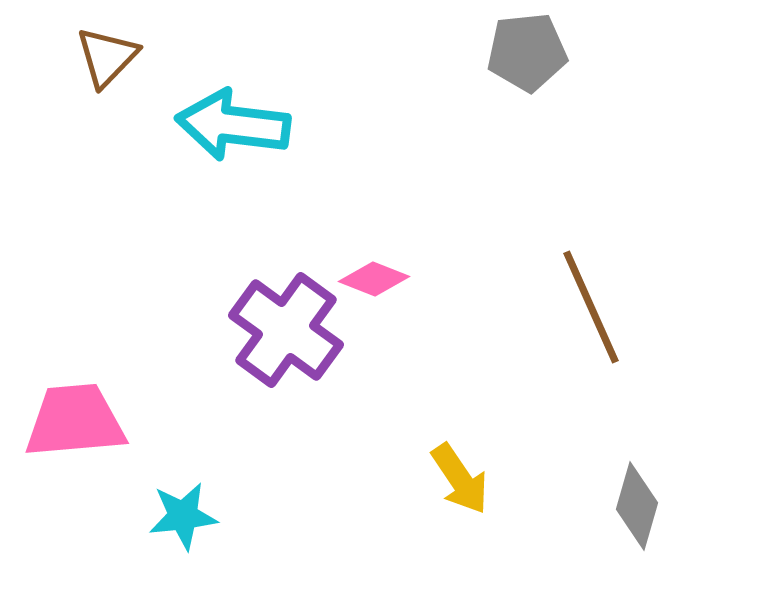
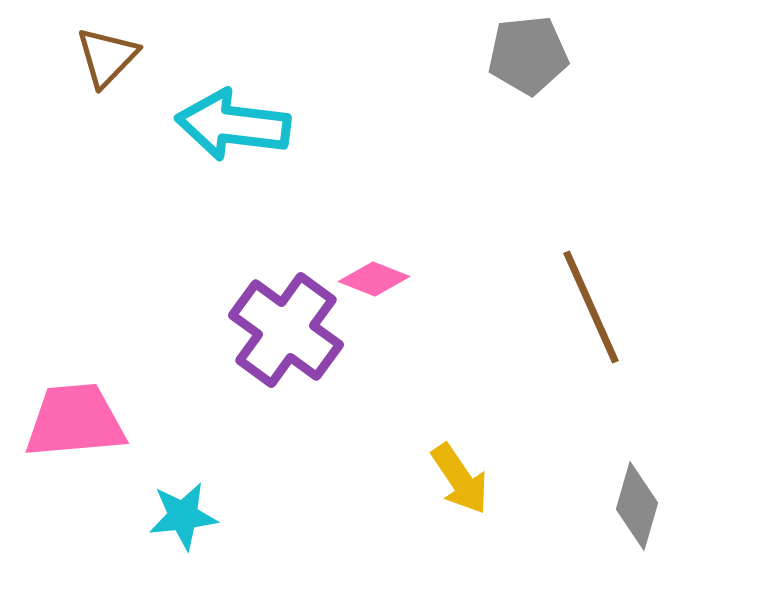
gray pentagon: moved 1 px right, 3 px down
